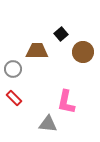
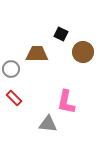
black square: rotated 24 degrees counterclockwise
brown trapezoid: moved 3 px down
gray circle: moved 2 px left
